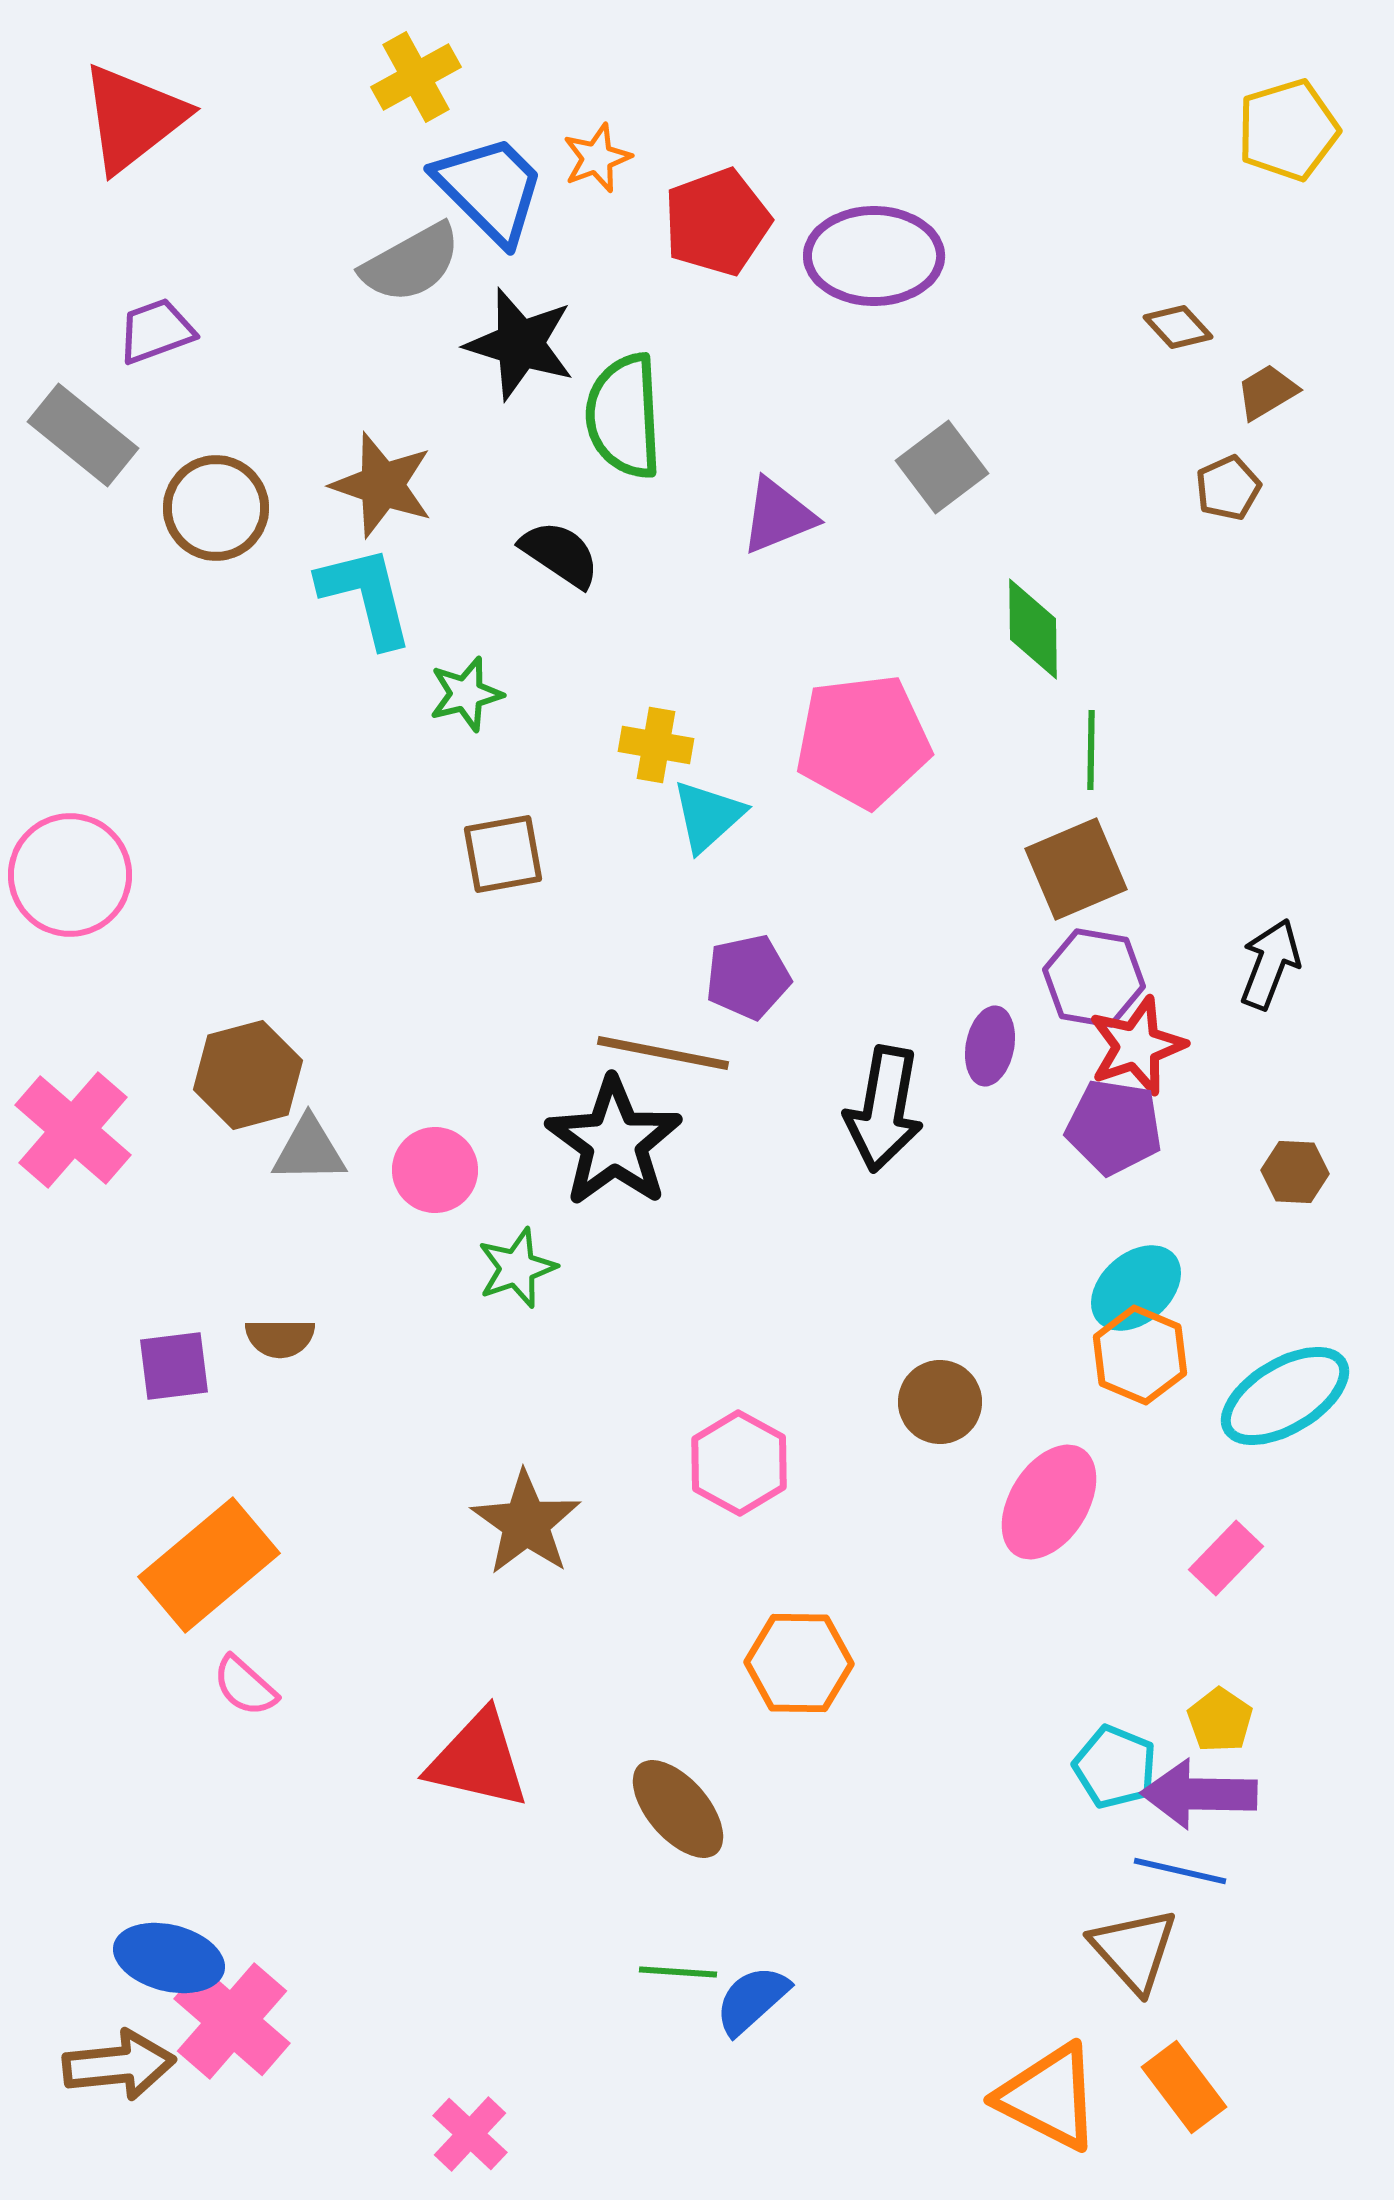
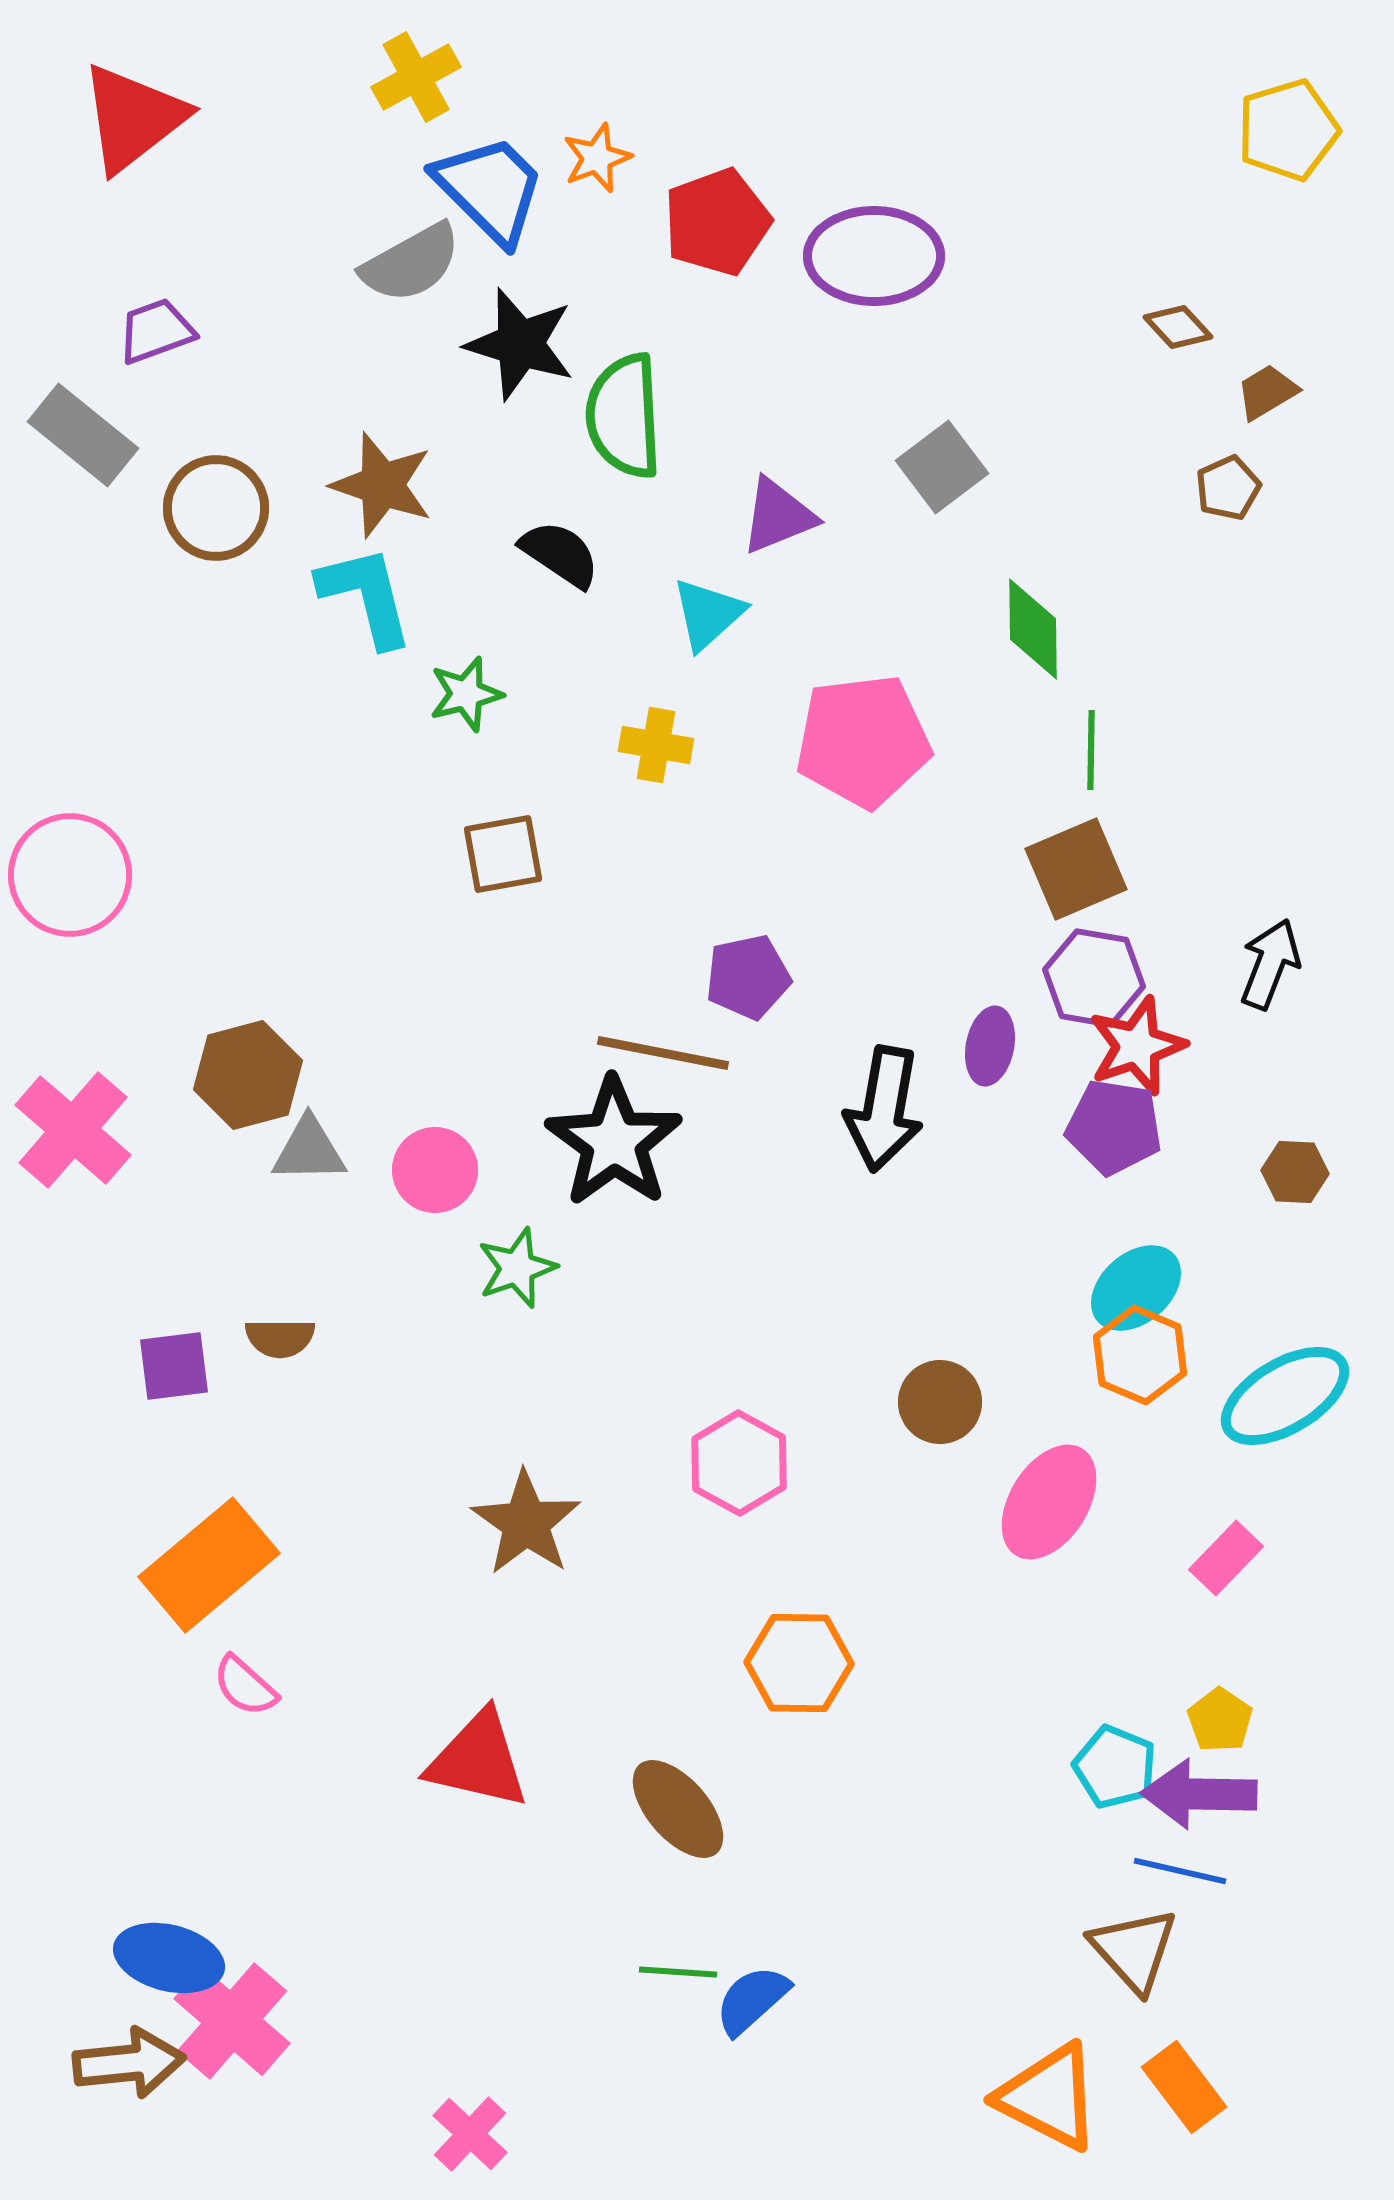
cyan triangle at (708, 816): moved 202 px up
brown arrow at (119, 2065): moved 10 px right, 2 px up
